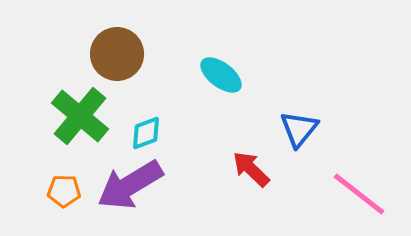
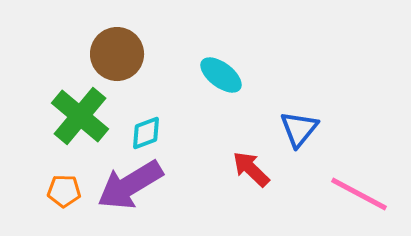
pink line: rotated 10 degrees counterclockwise
